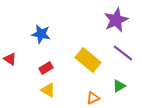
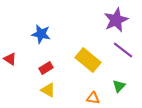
purple line: moved 3 px up
green triangle: rotated 16 degrees counterclockwise
orange triangle: rotated 32 degrees clockwise
